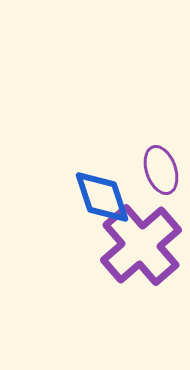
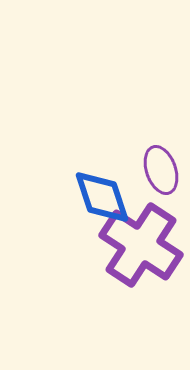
purple cross: rotated 16 degrees counterclockwise
